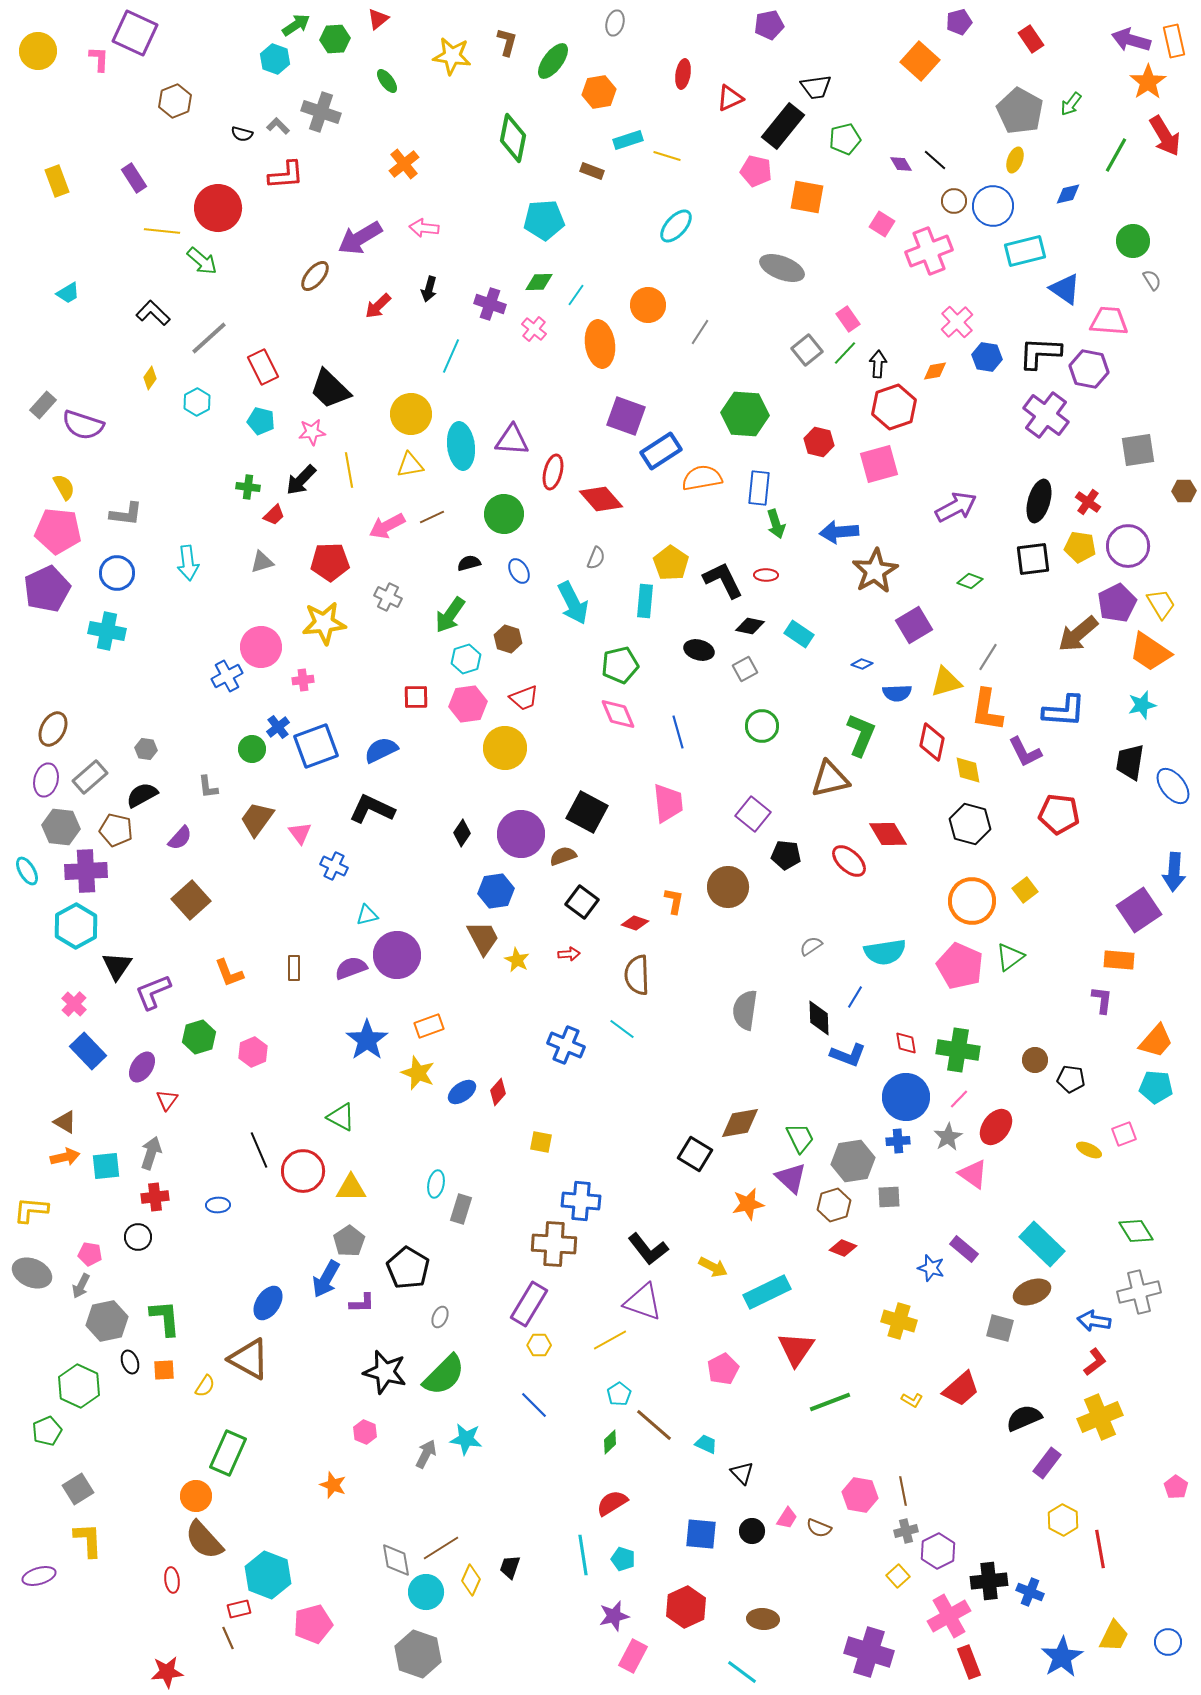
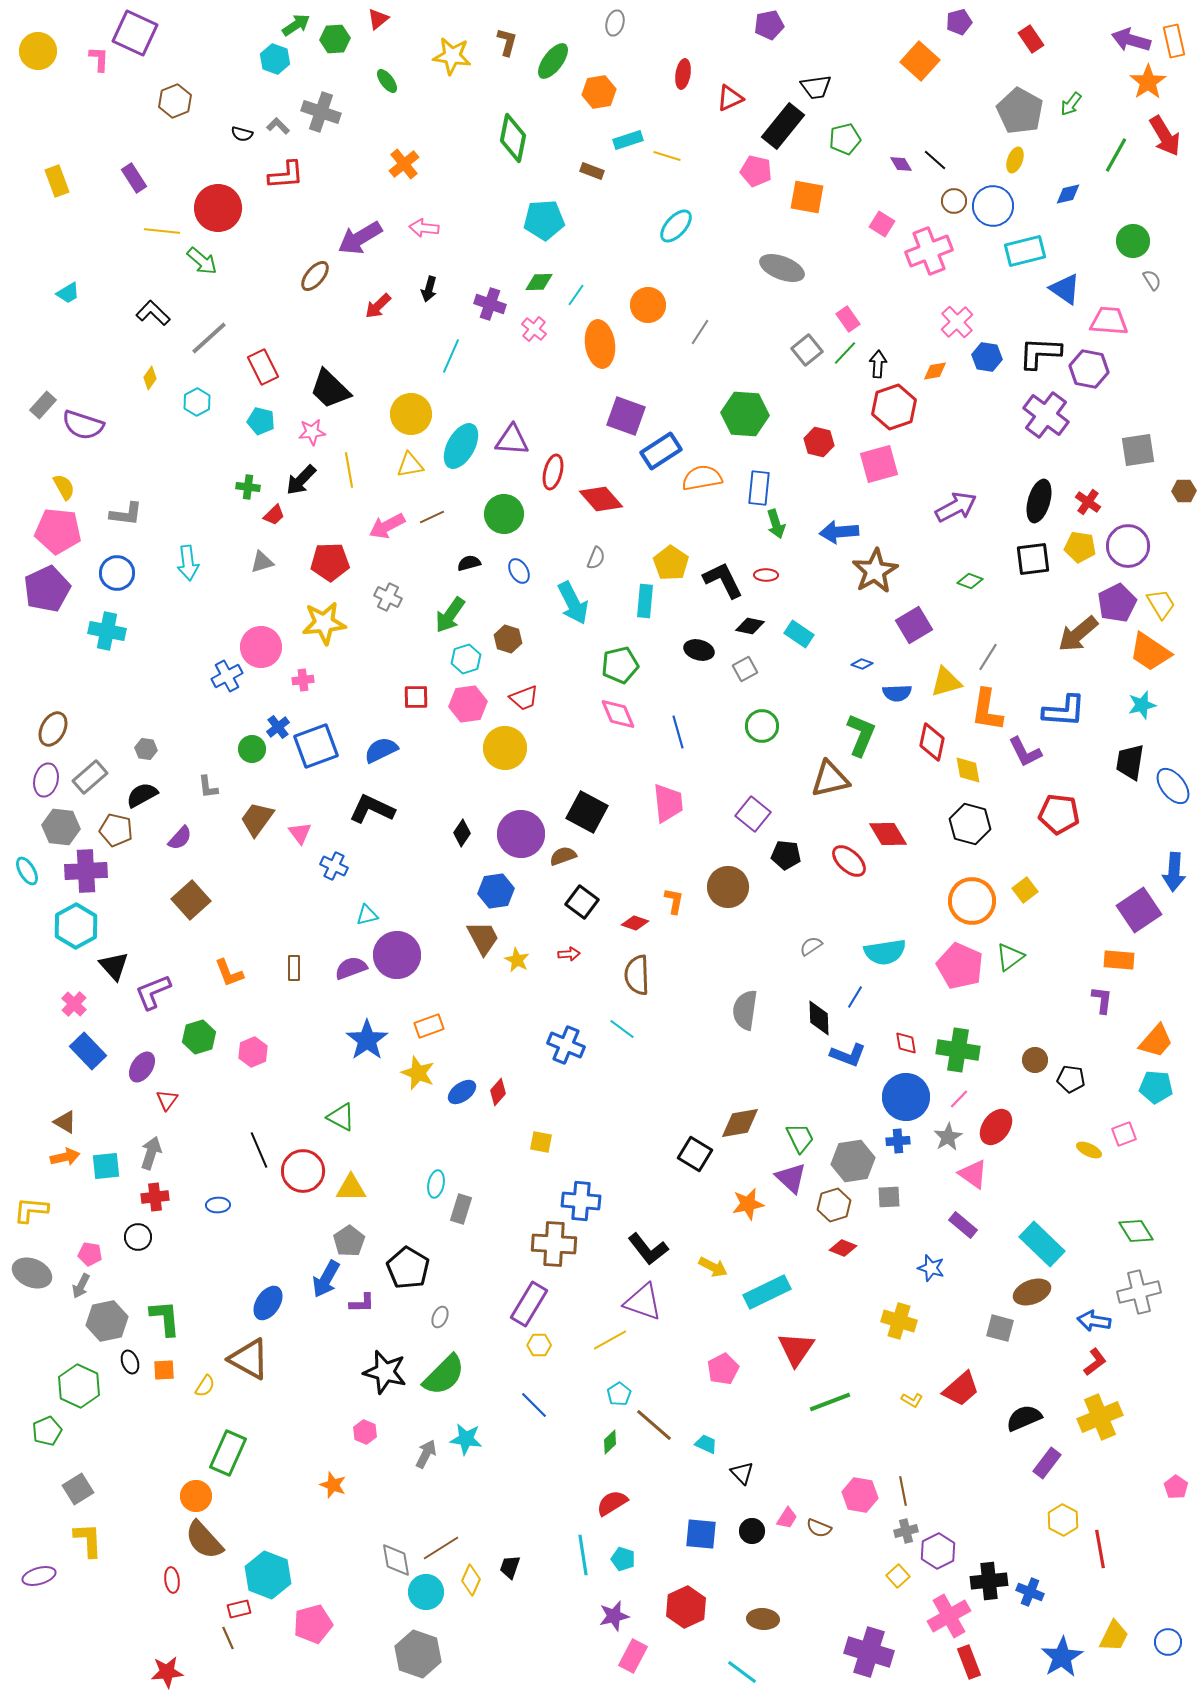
cyan ellipse at (461, 446): rotated 36 degrees clockwise
black triangle at (117, 966): moved 3 px left; rotated 16 degrees counterclockwise
purple rectangle at (964, 1249): moved 1 px left, 24 px up
